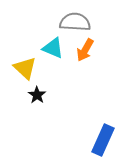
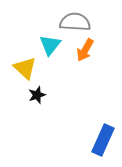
cyan triangle: moved 3 px left, 3 px up; rotated 45 degrees clockwise
black star: rotated 18 degrees clockwise
